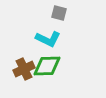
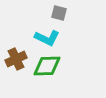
cyan L-shape: moved 1 px left, 1 px up
brown cross: moved 8 px left, 10 px up
